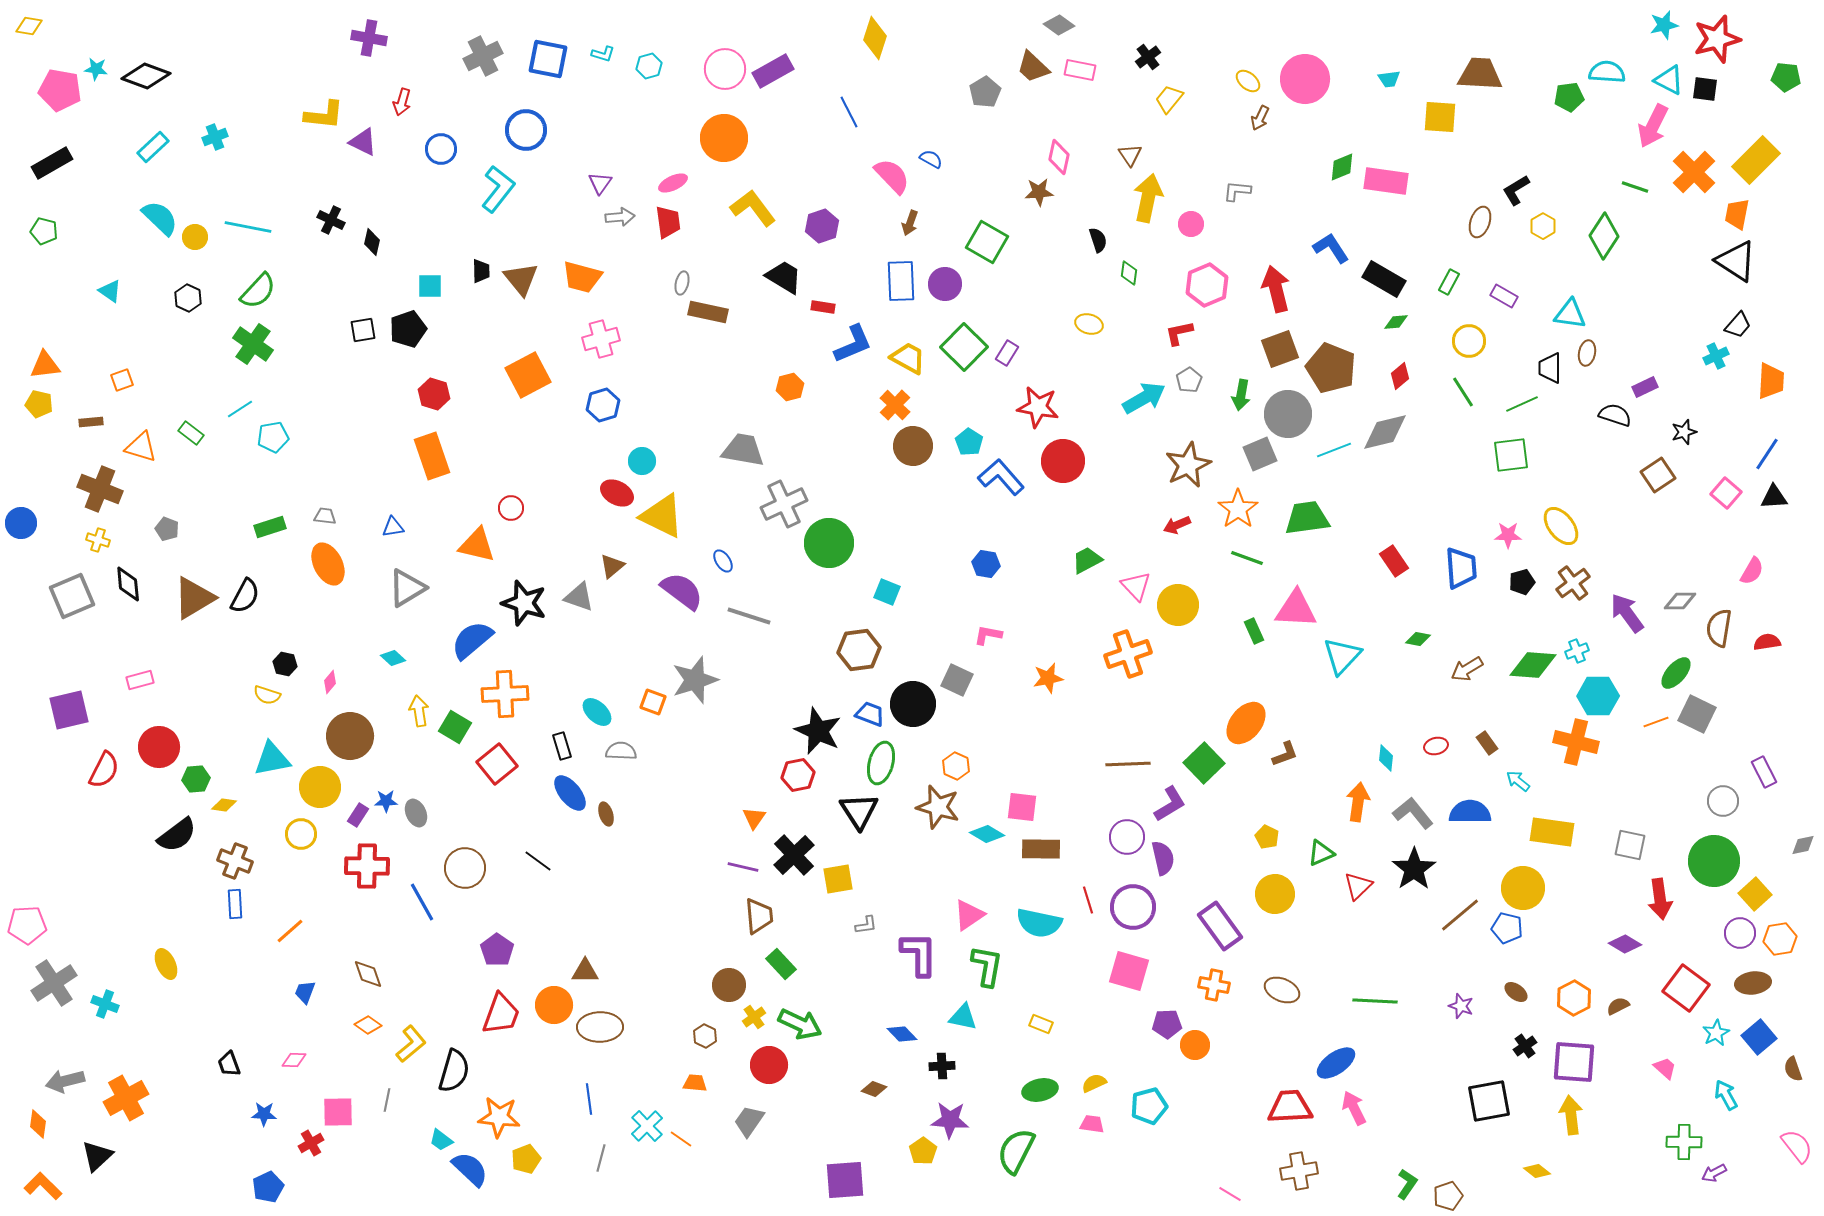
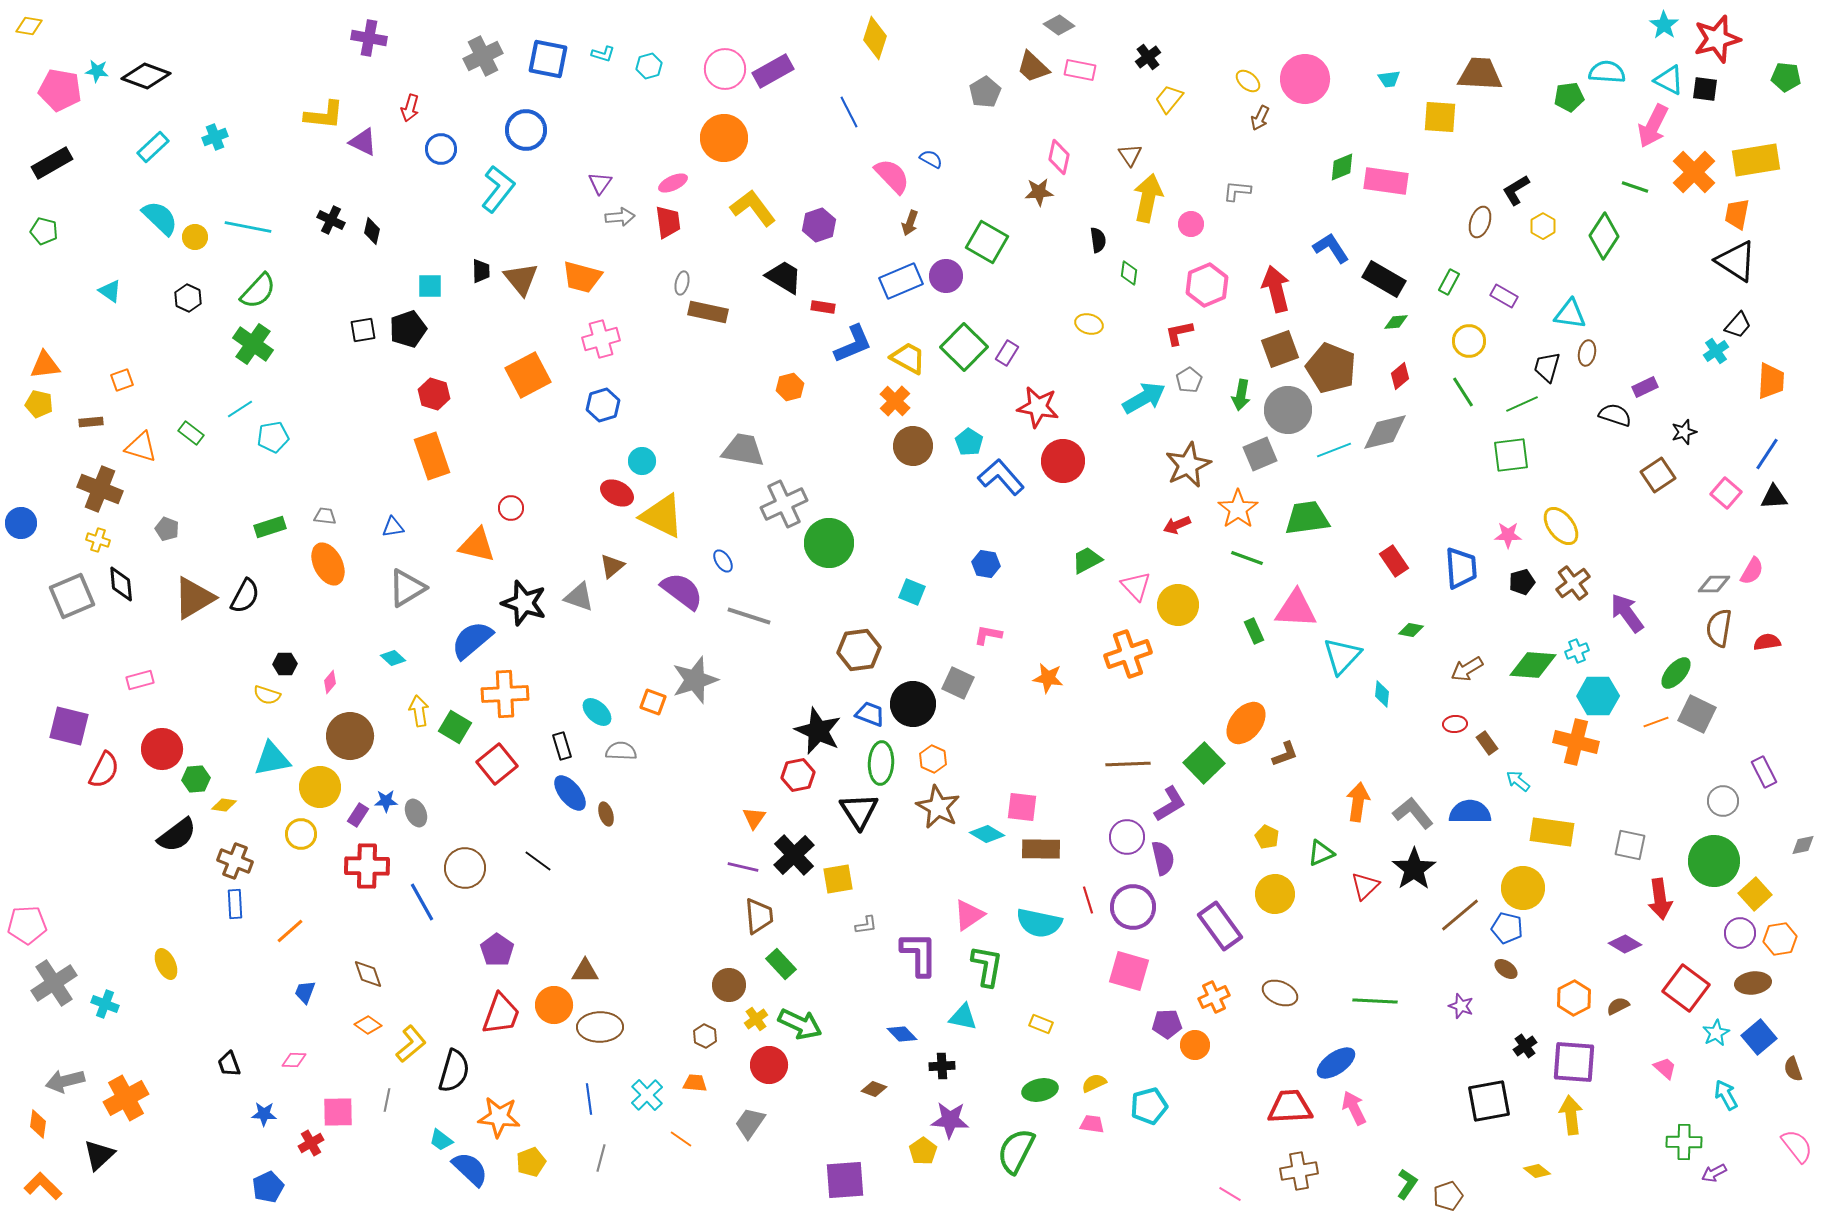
cyan star at (1664, 25): rotated 24 degrees counterclockwise
cyan star at (96, 69): moved 1 px right, 2 px down
red arrow at (402, 102): moved 8 px right, 6 px down
yellow rectangle at (1756, 160): rotated 36 degrees clockwise
purple hexagon at (822, 226): moved 3 px left, 1 px up
black semicircle at (1098, 240): rotated 10 degrees clockwise
black diamond at (372, 242): moved 11 px up
blue rectangle at (901, 281): rotated 69 degrees clockwise
purple circle at (945, 284): moved 1 px right, 8 px up
cyan cross at (1716, 356): moved 5 px up; rotated 10 degrees counterclockwise
black trapezoid at (1550, 368): moved 3 px left, 1 px up; rotated 16 degrees clockwise
orange cross at (895, 405): moved 4 px up
gray circle at (1288, 414): moved 4 px up
black diamond at (128, 584): moved 7 px left
cyan square at (887, 592): moved 25 px right
gray diamond at (1680, 601): moved 34 px right, 17 px up
green diamond at (1418, 639): moved 7 px left, 9 px up
black hexagon at (285, 664): rotated 15 degrees counterclockwise
orange star at (1048, 678): rotated 20 degrees clockwise
gray square at (957, 680): moved 1 px right, 3 px down
purple square at (69, 710): moved 16 px down; rotated 27 degrees clockwise
red ellipse at (1436, 746): moved 19 px right, 22 px up; rotated 10 degrees clockwise
red circle at (159, 747): moved 3 px right, 2 px down
cyan diamond at (1386, 758): moved 4 px left, 64 px up
green ellipse at (881, 763): rotated 12 degrees counterclockwise
orange hexagon at (956, 766): moved 23 px left, 7 px up
brown star at (938, 807): rotated 12 degrees clockwise
red triangle at (1358, 886): moved 7 px right
orange cross at (1214, 985): moved 12 px down; rotated 36 degrees counterclockwise
brown ellipse at (1282, 990): moved 2 px left, 3 px down
brown ellipse at (1516, 992): moved 10 px left, 23 px up
yellow cross at (754, 1017): moved 2 px right, 2 px down
gray trapezoid at (749, 1121): moved 1 px right, 2 px down
cyan cross at (647, 1126): moved 31 px up
black triangle at (97, 1156): moved 2 px right, 1 px up
yellow pentagon at (526, 1159): moved 5 px right, 3 px down
